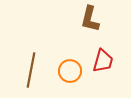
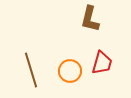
red trapezoid: moved 1 px left, 2 px down
brown line: rotated 28 degrees counterclockwise
